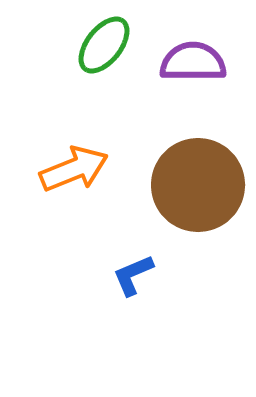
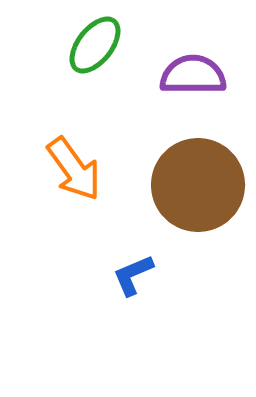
green ellipse: moved 9 px left
purple semicircle: moved 13 px down
orange arrow: rotated 76 degrees clockwise
